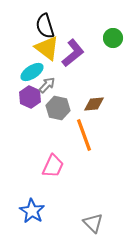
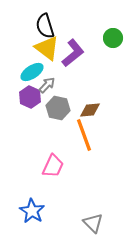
brown diamond: moved 4 px left, 6 px down
